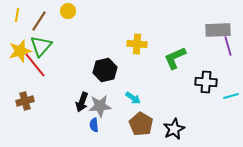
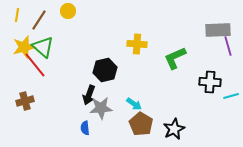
brown line: moved 1 px up
green triangle: moved 2 px right, 1 px down; rotated 30 degrees counterclockwise
yellow star: moved 4 px right, 4 px up
black cross: moved 4 px right
cyan arrow: moved 1 px right, 6 px down
black arrow: moved 7 px right, 7 px up
gray star: moved 1 px right, 2 px down
blue semicircle: moved 9 px left, 3 px down
